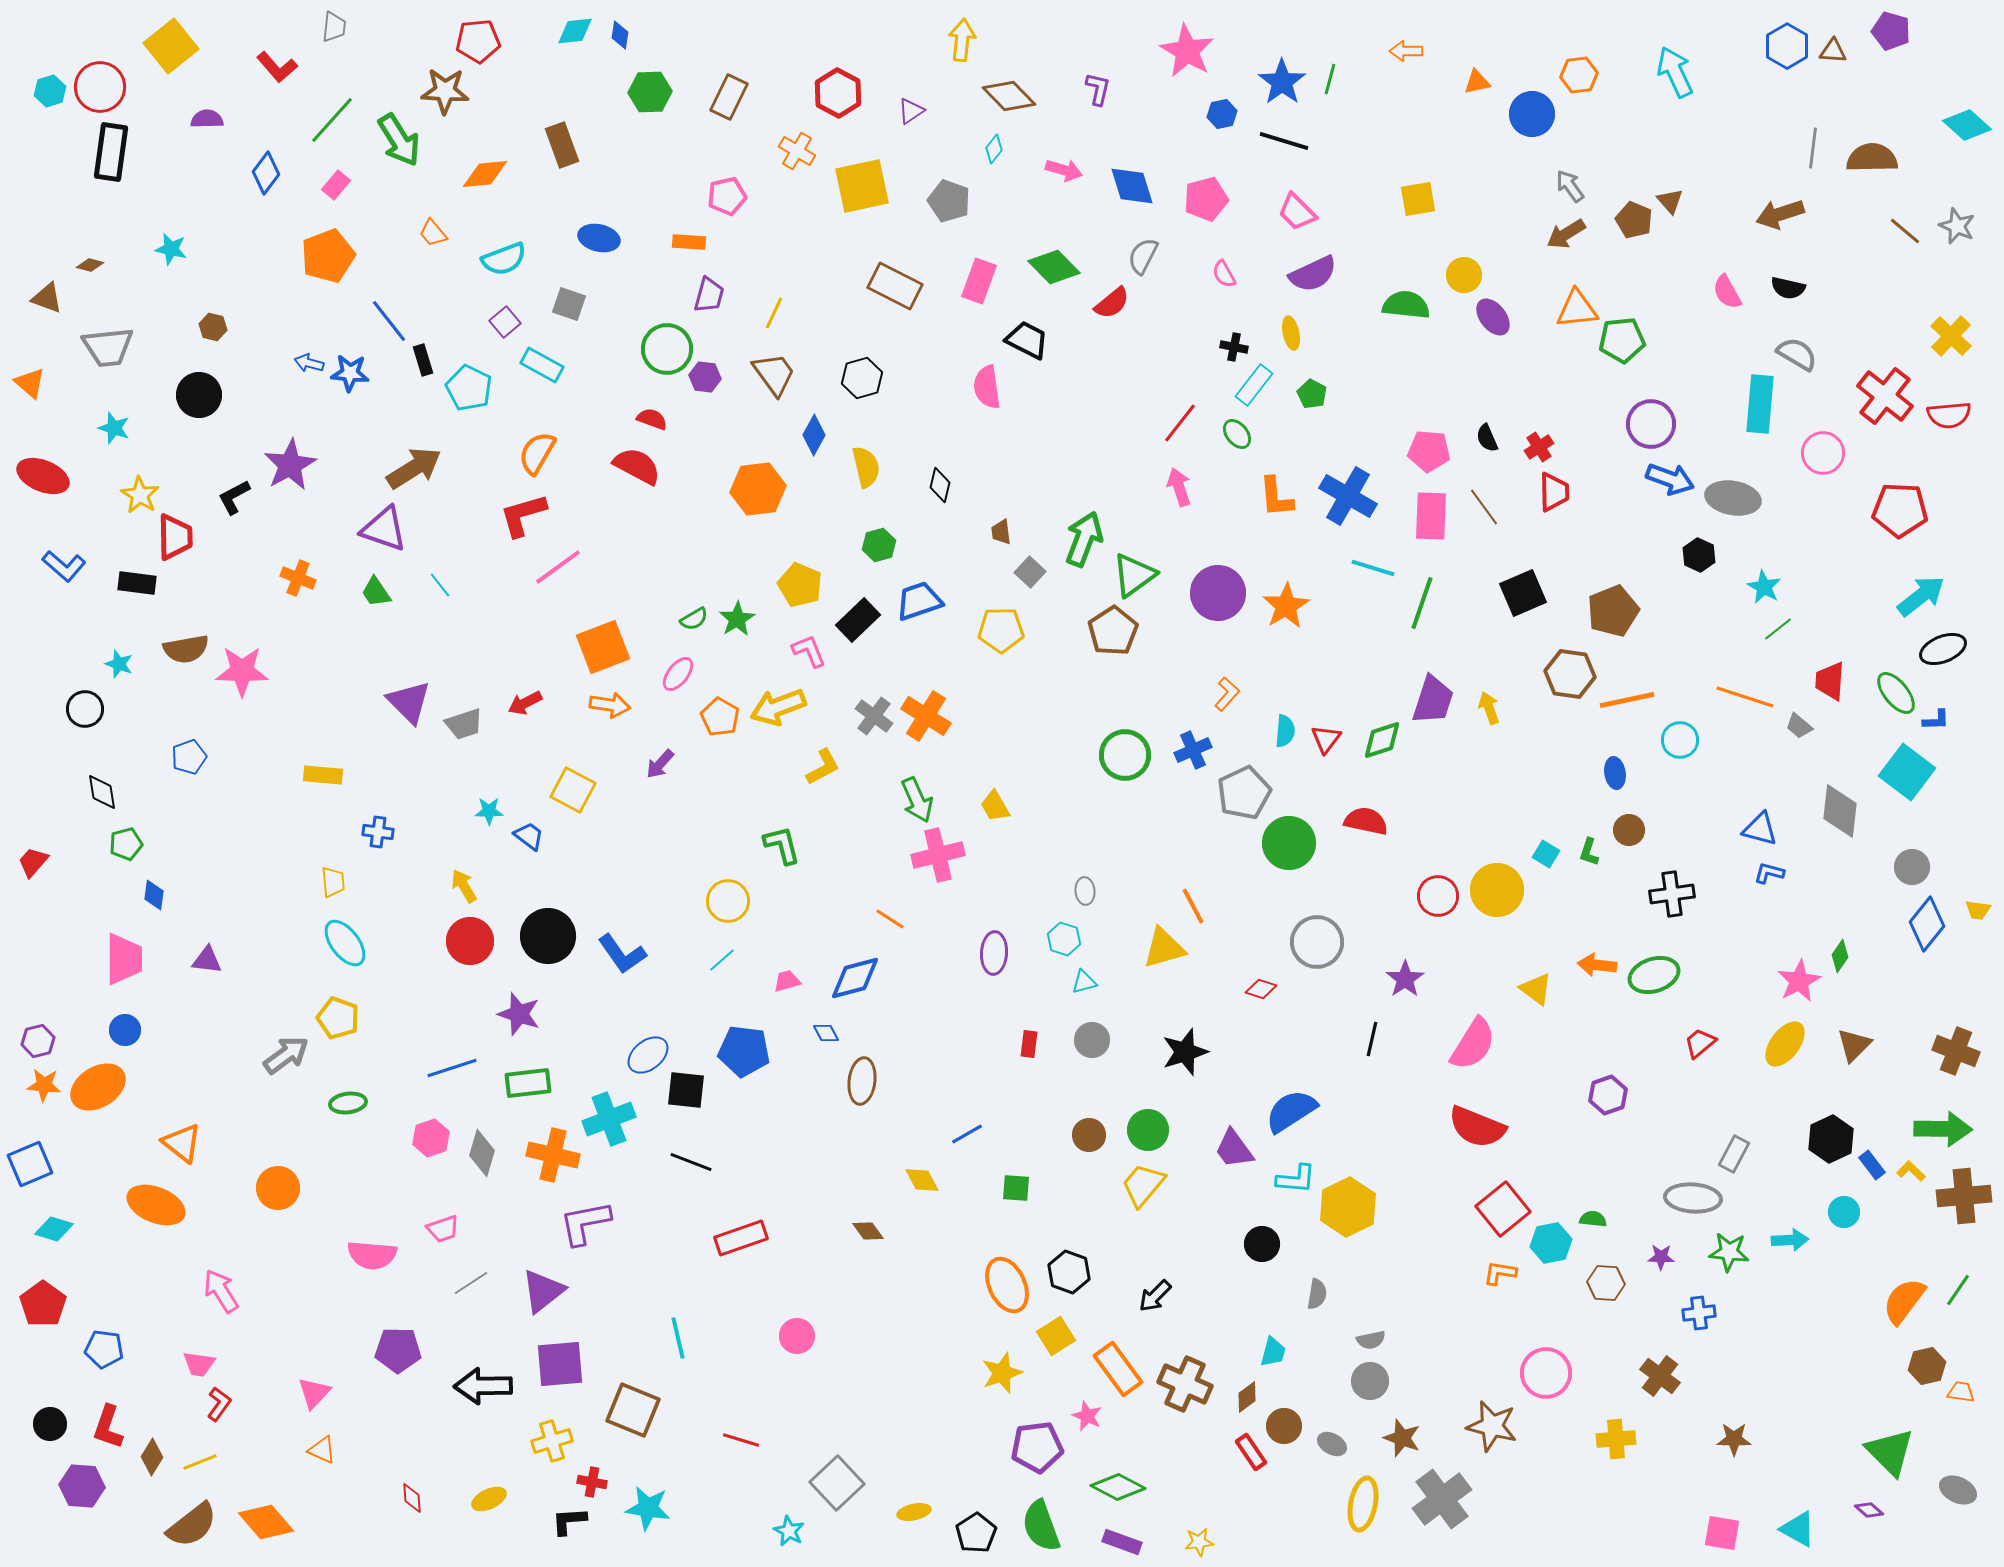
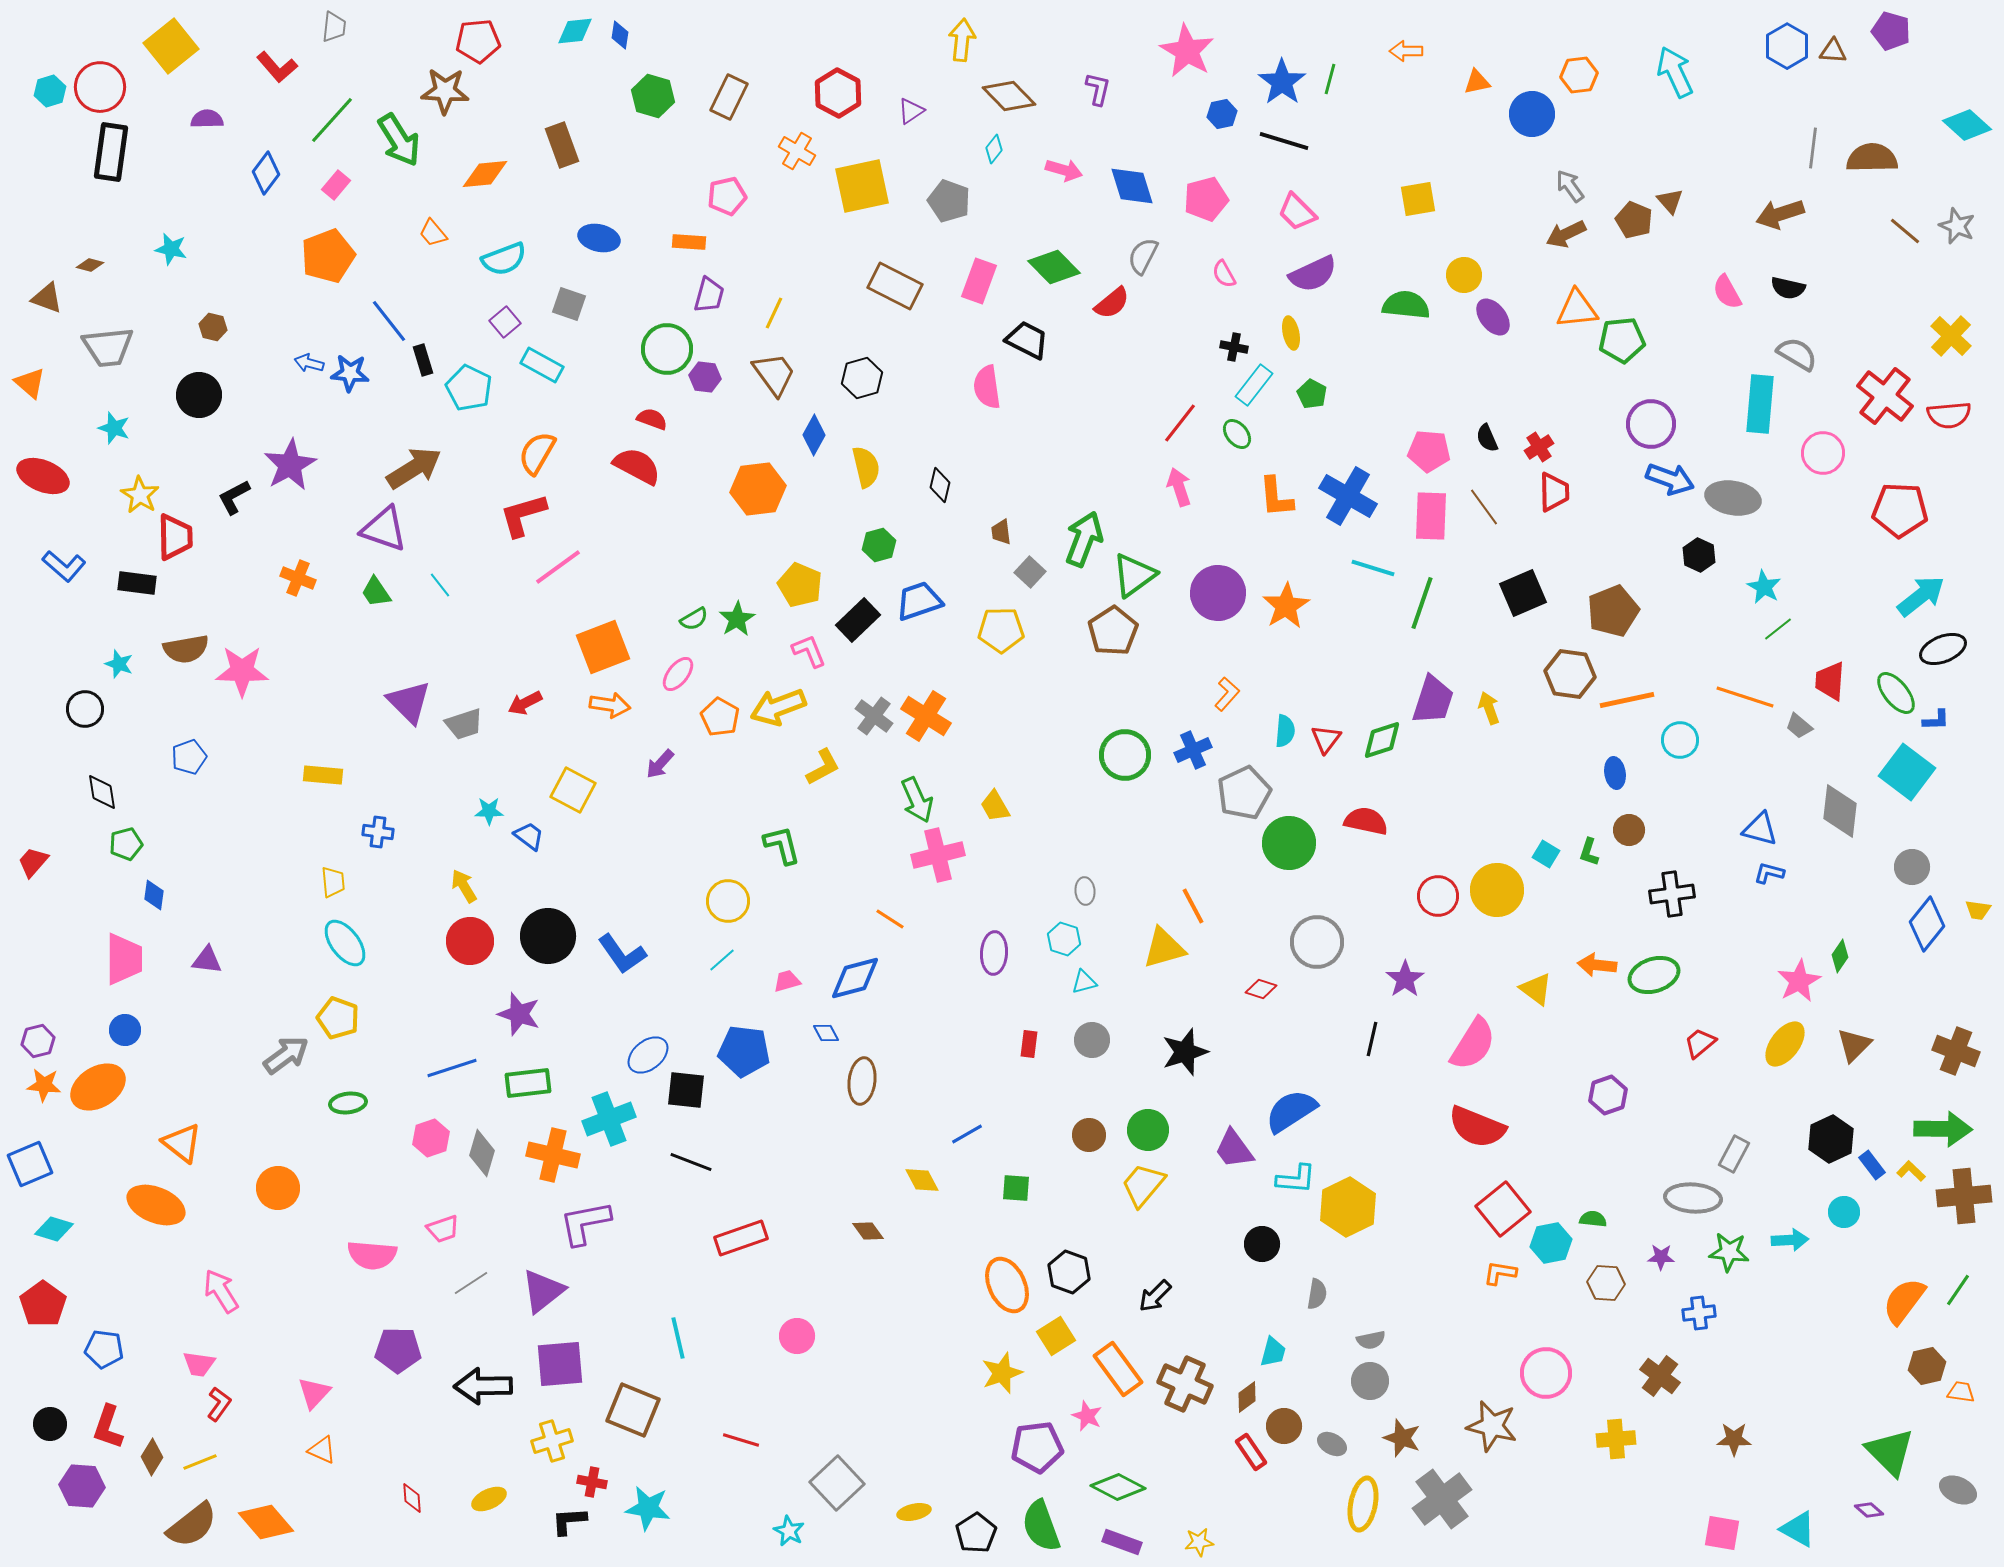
green hexagon at (650, 92): moved 3 px right, 4 px down; rotated 18 degrees clockwise
brown arrow at (1566, 234): rotated 6 degrees clockwise
